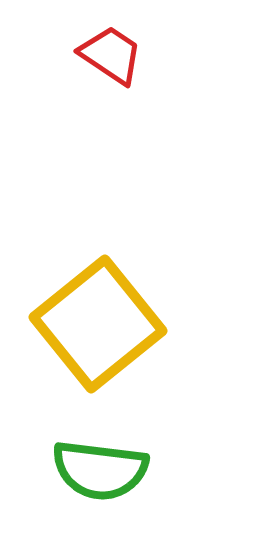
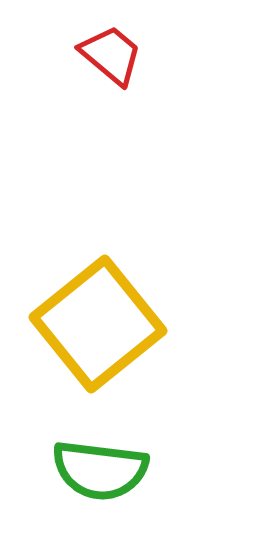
red trapezoid: rotated 6 degrees clockwise
